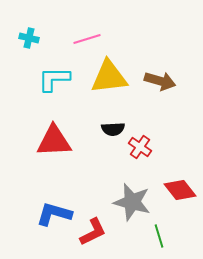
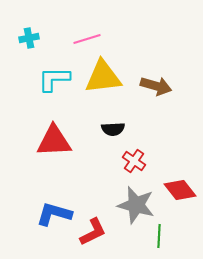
cyan cross: rotated 24 degrees counterclockwise
yellow triangle: moved 6 px left
brown arrow: moved 4 px left, 5 px down
red cross: moved 6 px left, 14 px down
gray star: moved 4 px right, 3 px down
green line: rotated 20 degrees clockwise
